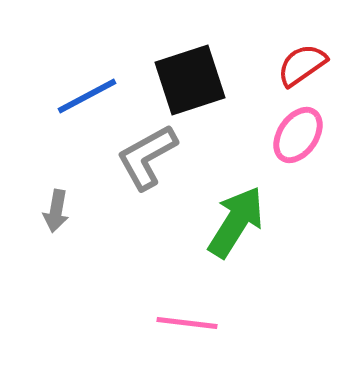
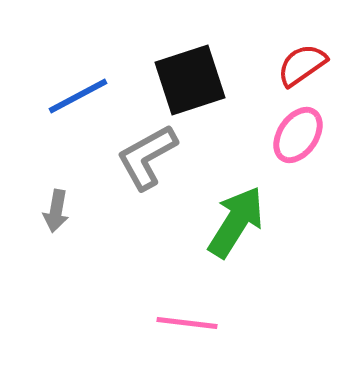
blue line: moved 9 px left
